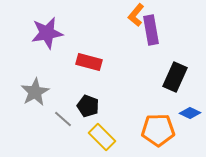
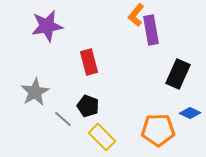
purple star: moved 7 px up
red rectangle: rotated 60 degrees clockwise
black rectangle: moved 3 px right, 3 px up
